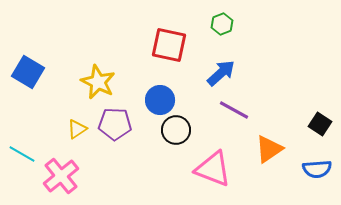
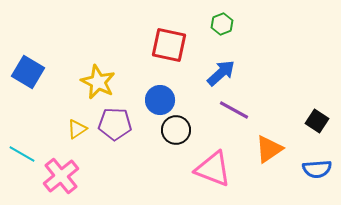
black square: moved 3 px left, 3 px up
